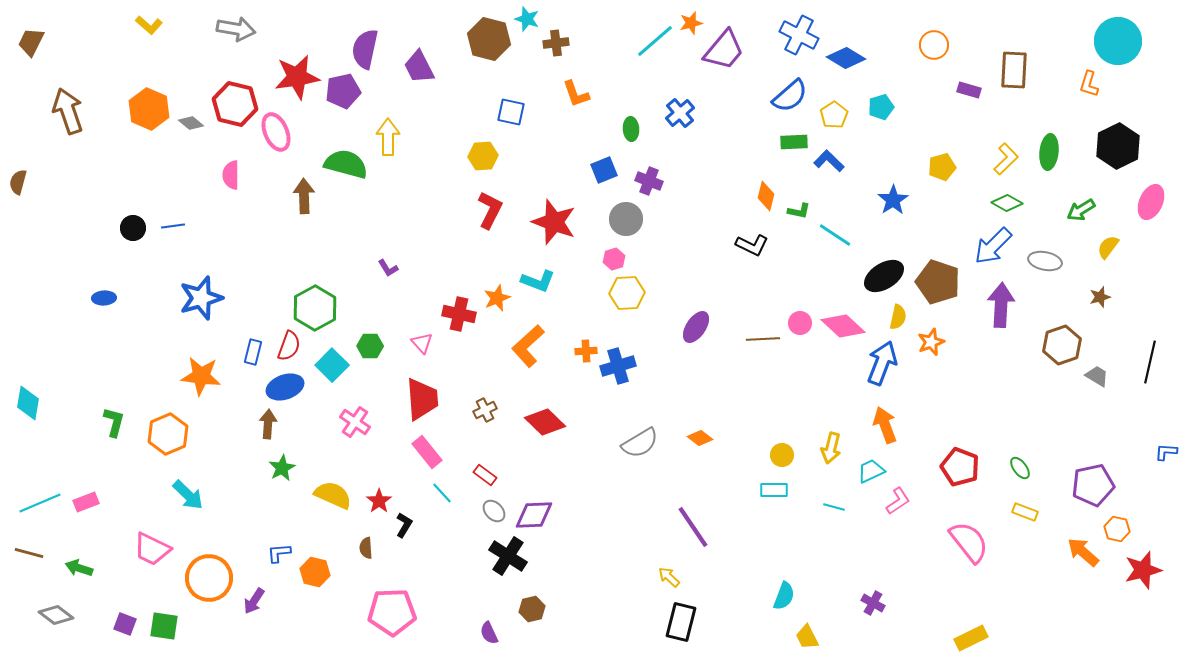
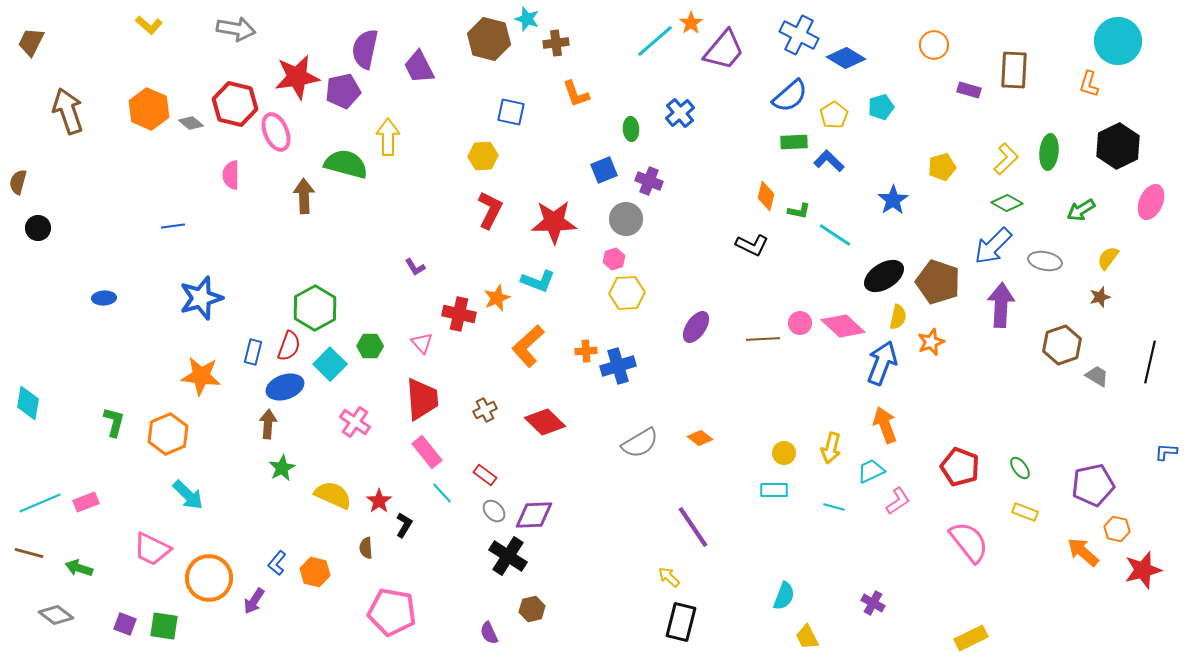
orange star at (691, 23): rotated 20 degrees counterclockwise
red star at (554, 222): rotated 21 degrees counterclockwise
black circle at (133, 228): moved 95 px left
yellow semicircle at (1108, 247): moved 11 px down
purple L-shape at (388, 268): moved 27 px right, 1 px up
cyan square at (332, 365): moved 2 px left, 1 px up
yellow circle at (782, 455): moved 2 px right, 2 px up
blue L-shape at (279, 553): moved 2 px left, 10 px down; rotated 45 degrees counterclockwise
pink pentagon at (392, 612): rotated 12 degrees clockwise
